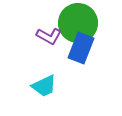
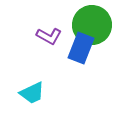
green circle: moved 14 px right, 2 px down
cyan trapezoid: moved 12 px left, 7 px down
